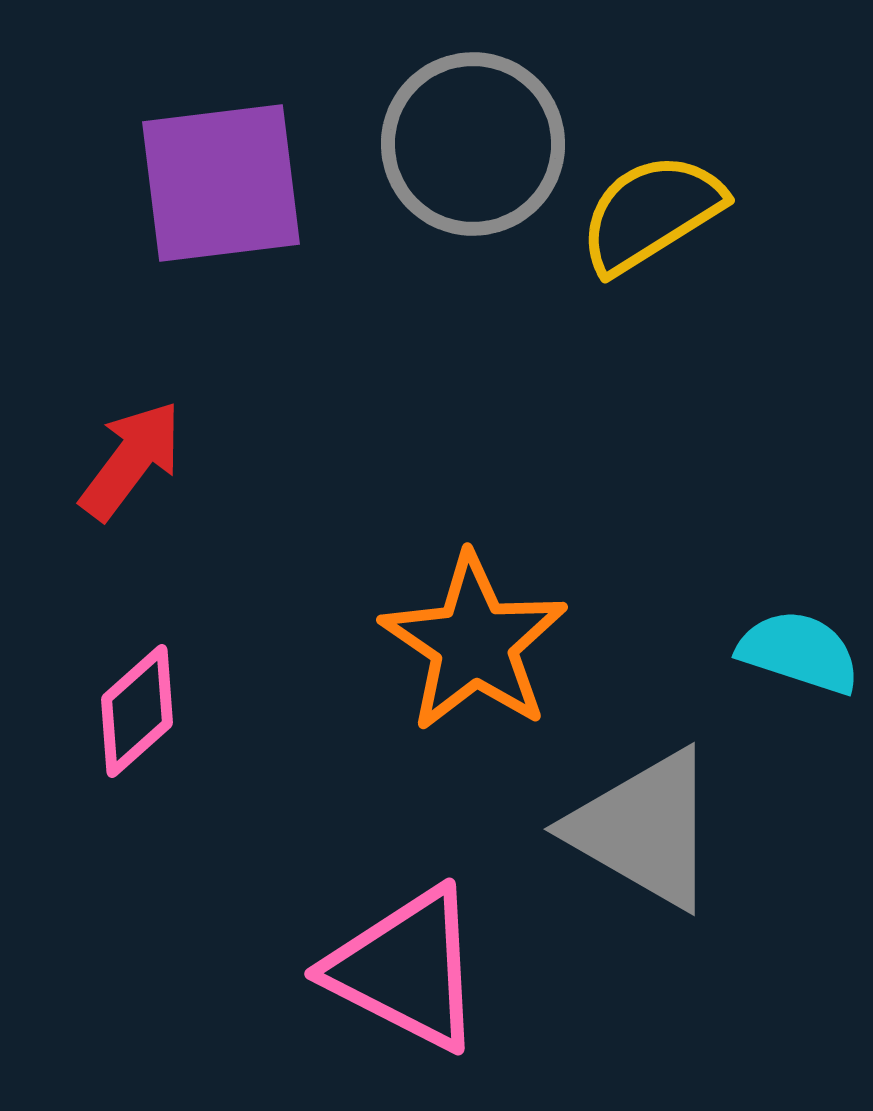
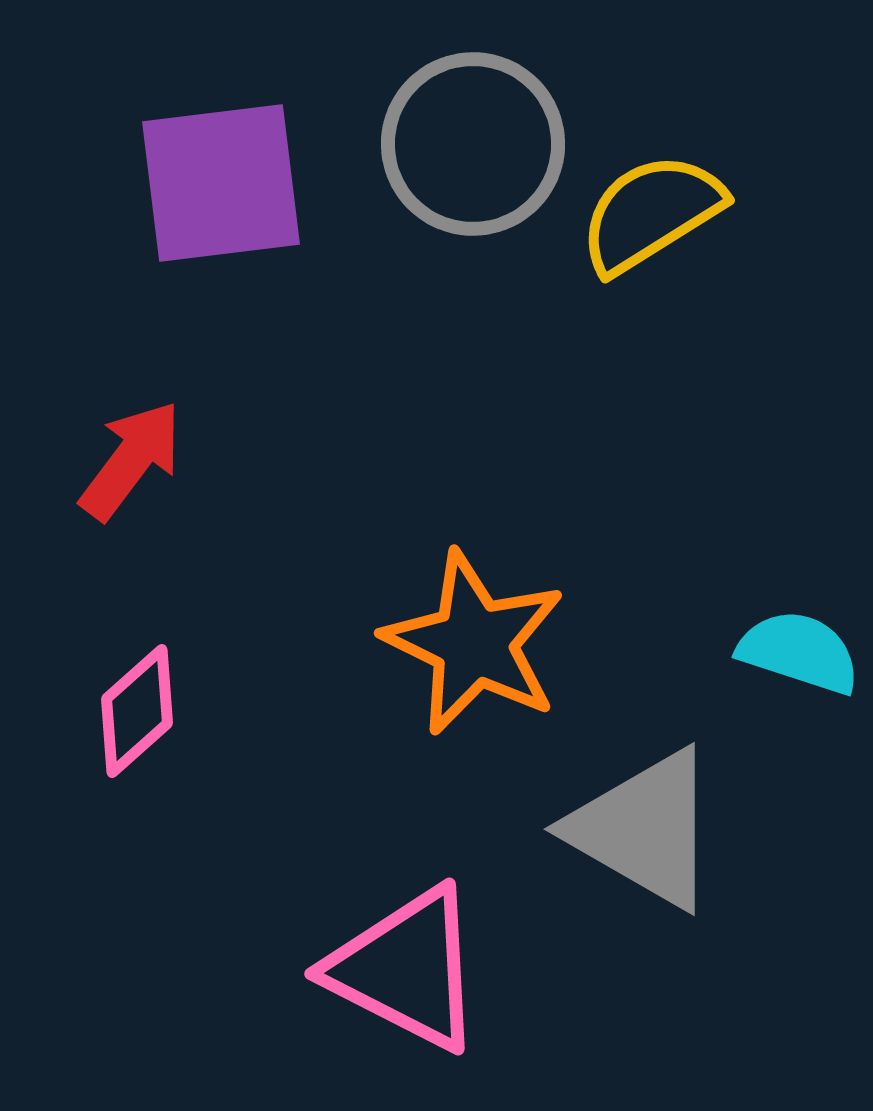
orange star: rotated 8 degrees counterclockwise
